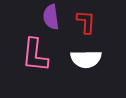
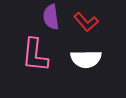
red L-shape: rotated 135 degrees clockwise
